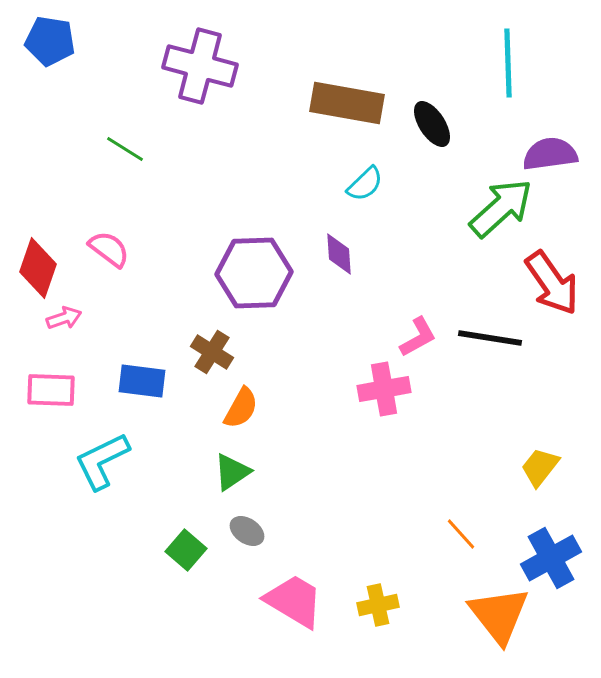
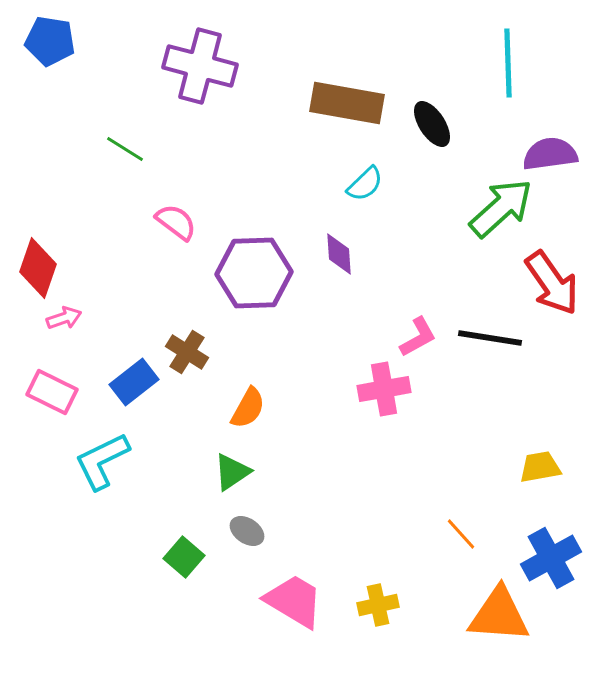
pink semicircle: moved 67 px right, 27 px up
brown cross: moved 25 px left
blue rectangle: moved 8 px left, 1 px down; rotated 45 degrees counterclockwise
pink rectangle: moved 1 px right, 2 px down; rotated 24 degrees clockwise
orange semicircle: moved 7 px right
yellow trapezoid: rotated 42 degrees clockwise
green square: moved 2 px left, 7 px down
orange triangle: rotated 48 degrees counterclockwise
